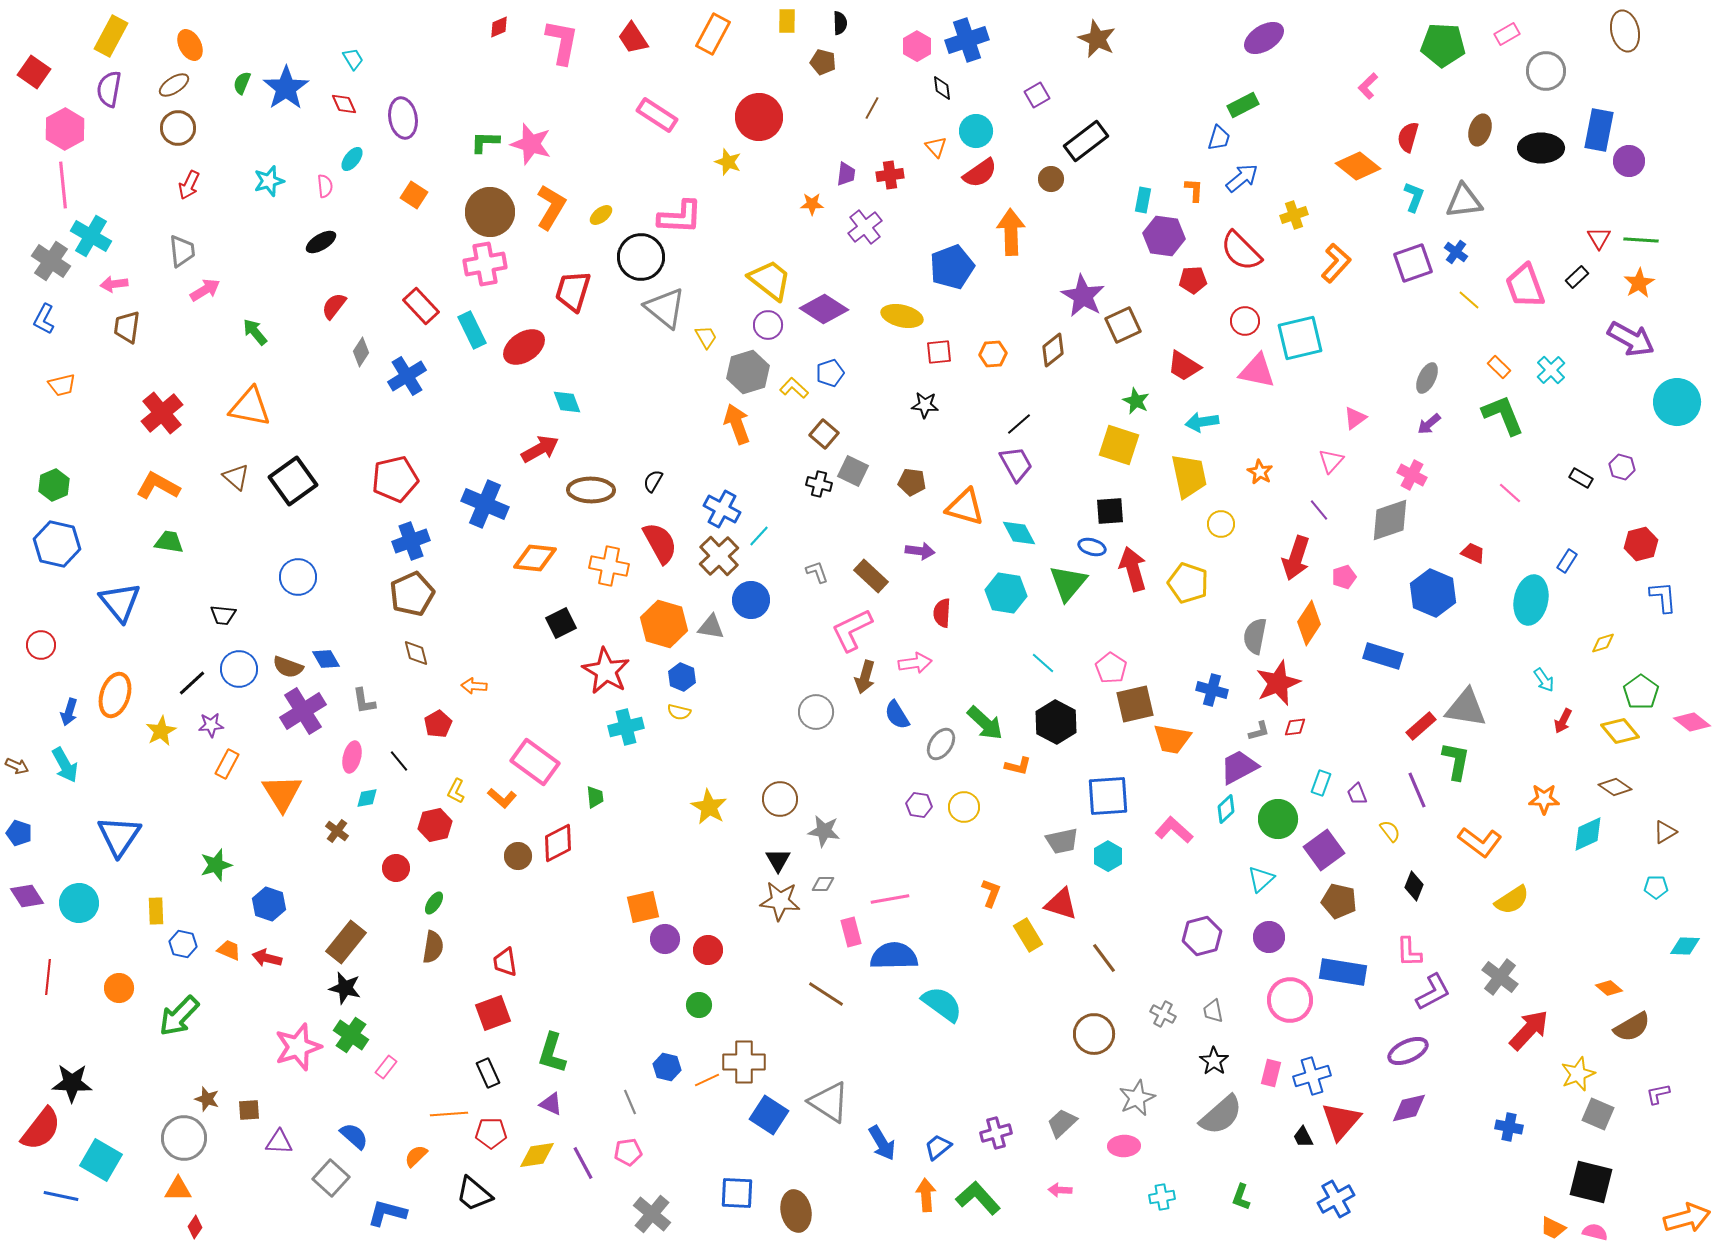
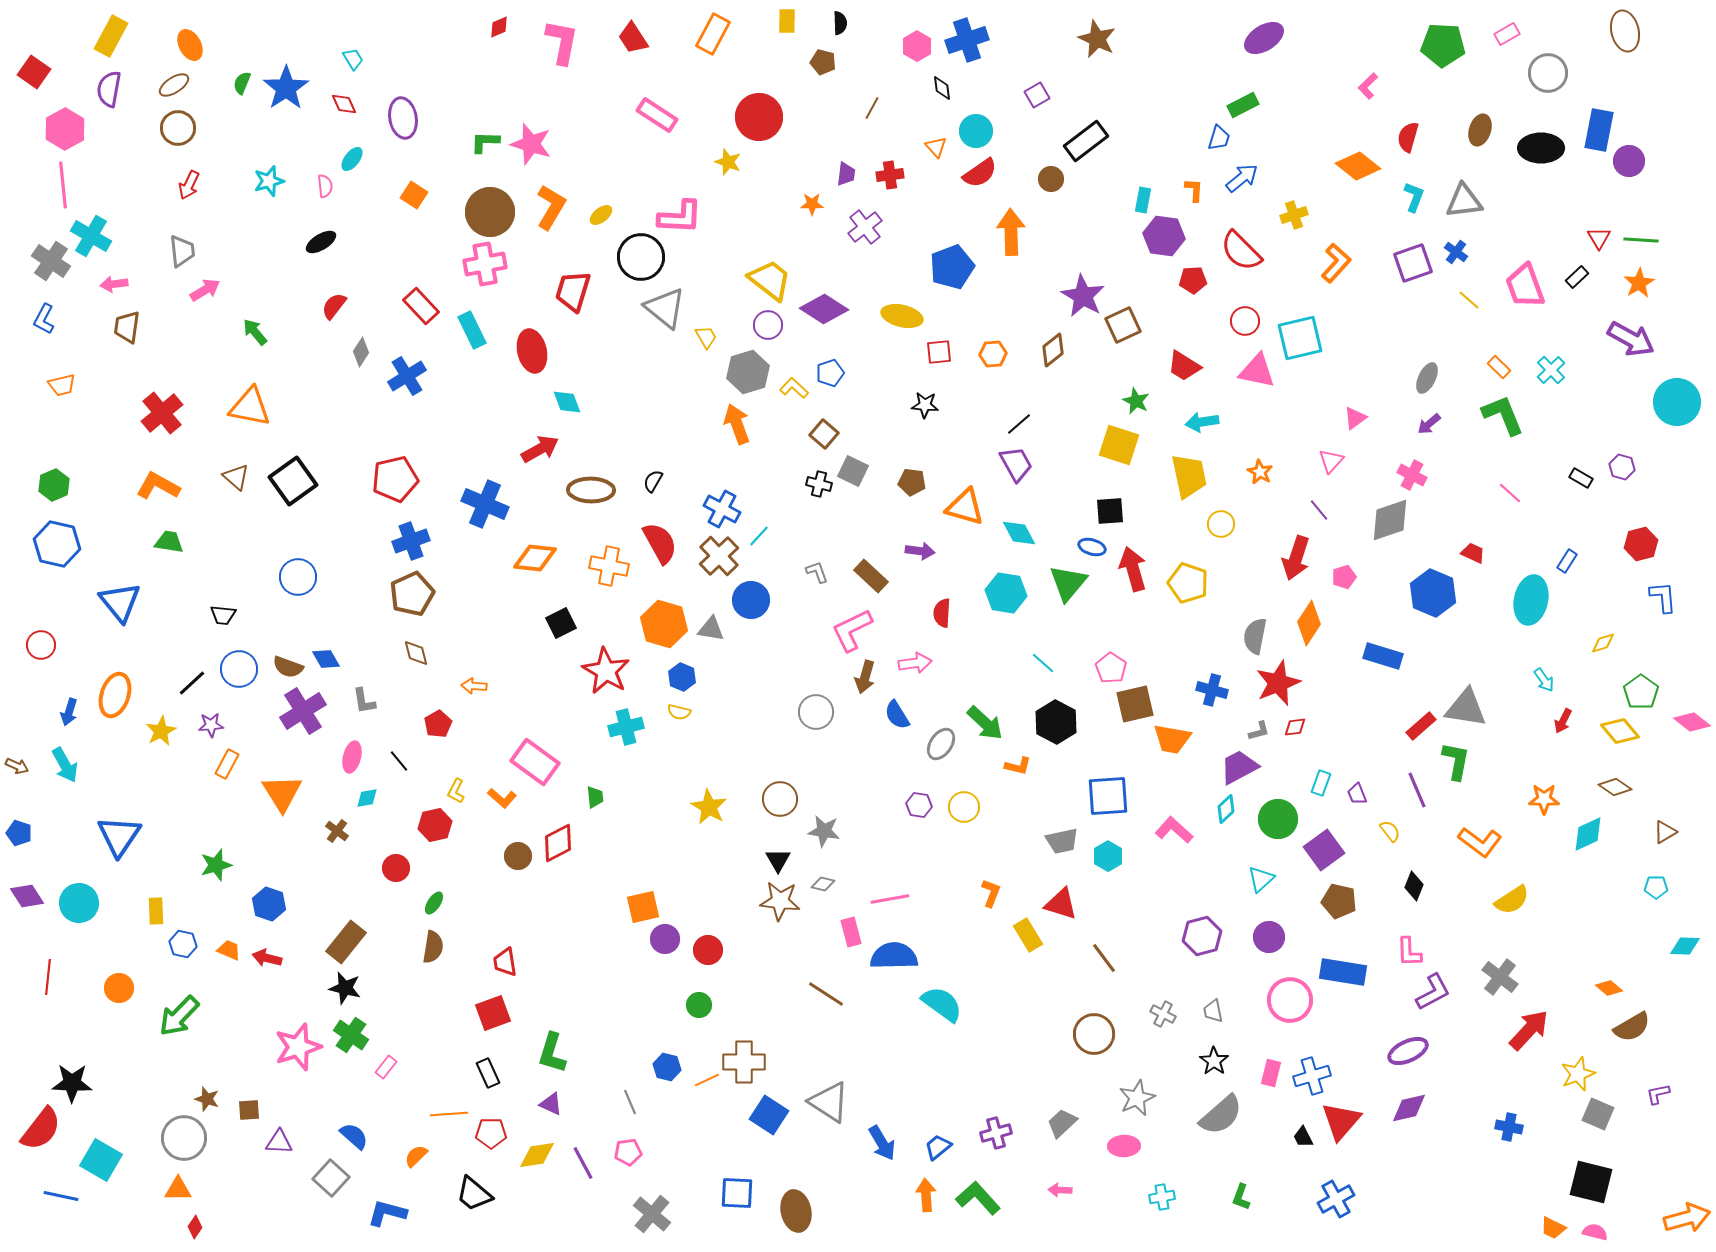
gray circle at (1546, 71): moved 2 px right, 2 px down
red ellipse at (524, 347): moved 8 px right, 4 px down; rotated 69 degrees counterclockwise
gray triangle at (711, 627): moved 2 px down
gray diamond at (823, 884): rotated 15 degrees clockwise
